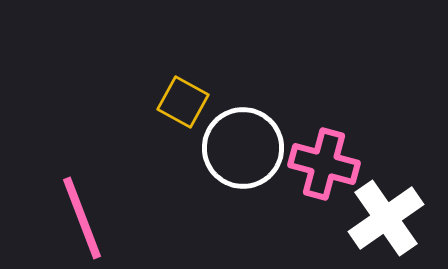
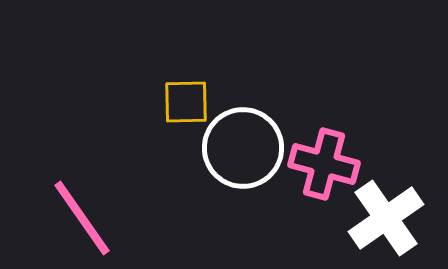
yellow square: moved 3 px right; rotated 30 degrees counterclockwise
pink line: rotated 14 degrees counterclockwise
